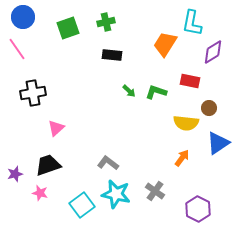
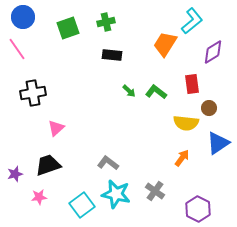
cyan L-shape: moved 2 px up; rotated 140 degrees counterclockwise
red rectangle: moved 2 px right, 3 px down; rotated 72 degrees clockwise
green L-shape: rotated 20 degrees clockwise
pink star: moved 1 px left, 4 px down; rotated 21 degrees counterclockwise
